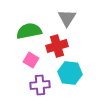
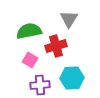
gray triangle: moved 2 px right, 1 px down
red cross: moved 1 px left
pink square: moved 1 px left
cyan hexagon: moved 2 px right, 5 px down; rotated 10 degrees counterclockwise
